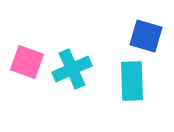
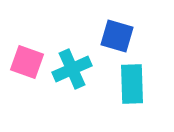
blue square: moved 29 px left
cyan rectangle: moved 3 px down
